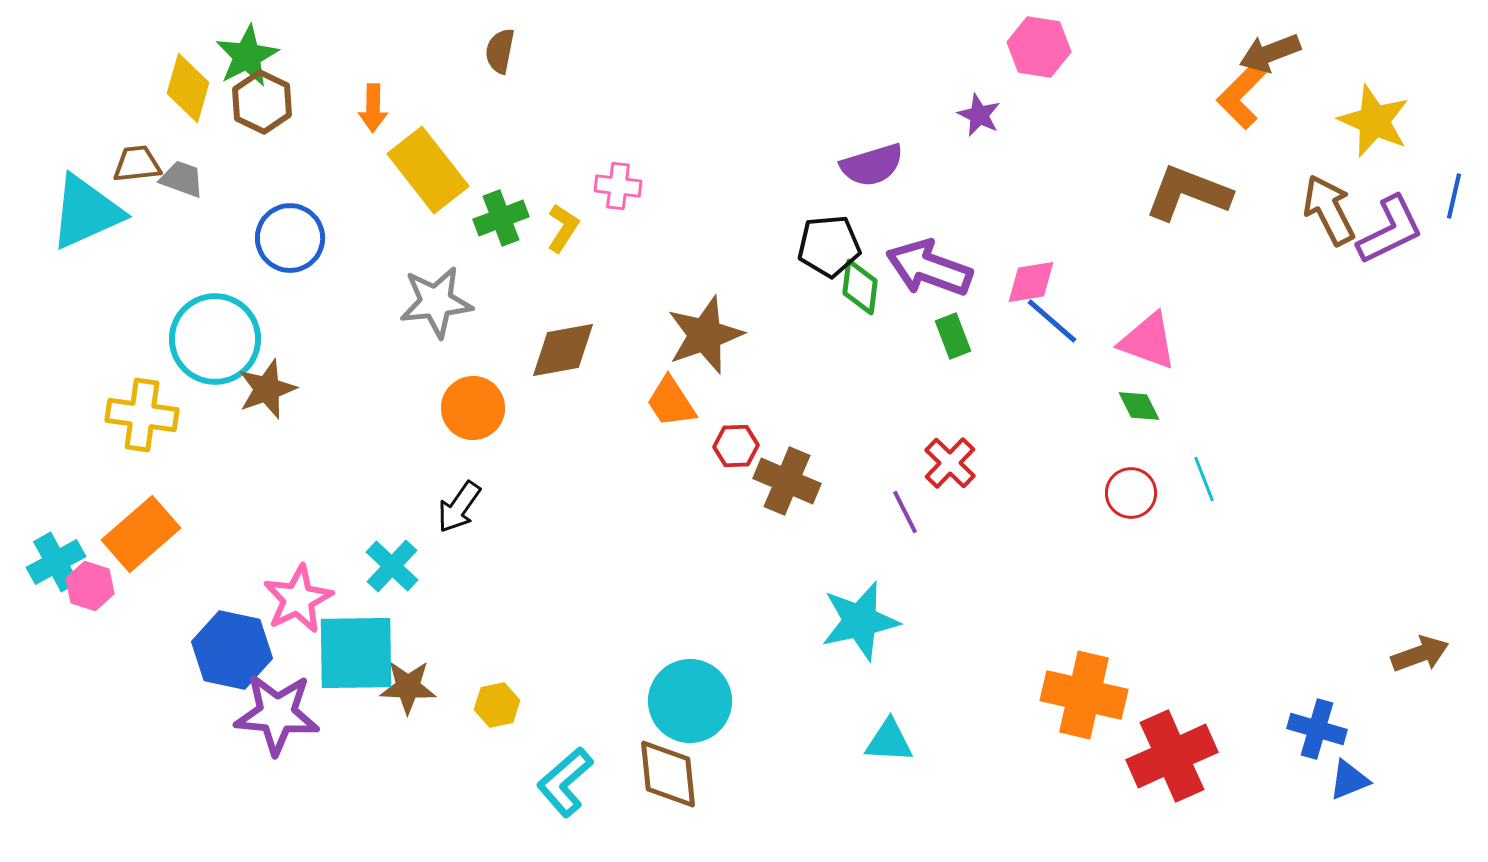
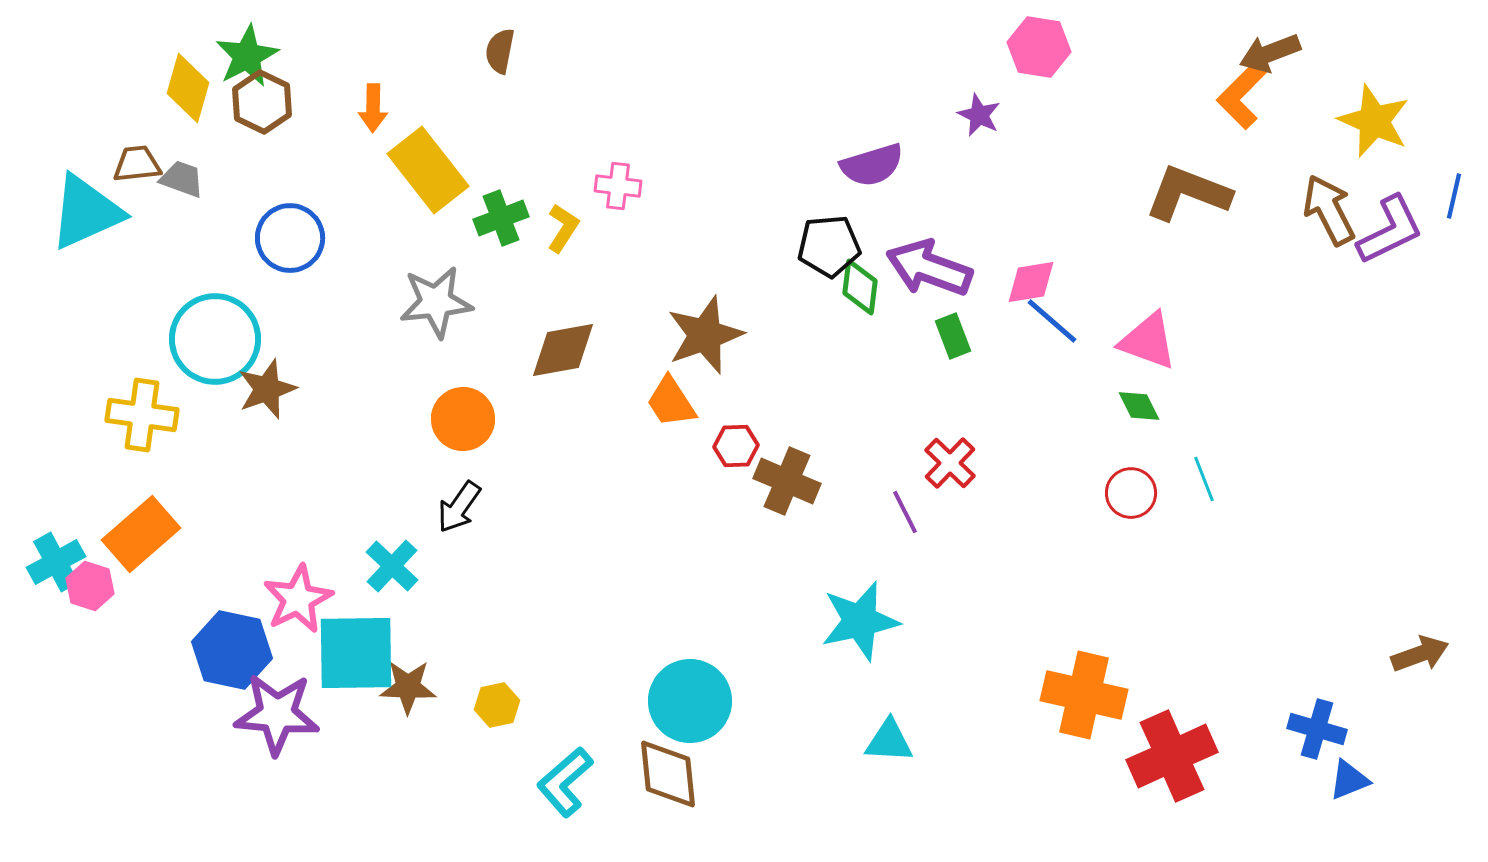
orange circle at (473, 408): moved 10 px left, 11 px down
